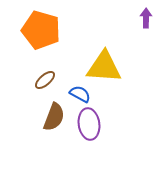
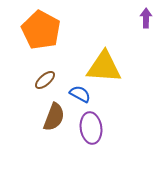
orange pentagon: rotated 12 degrees clockwise
purple ellipse: moved 2 px right, 4 px down
